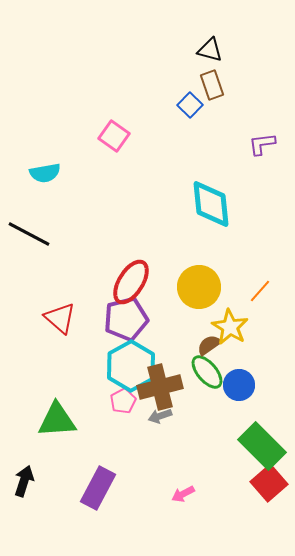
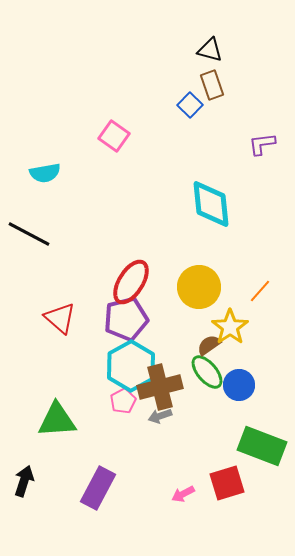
yellow star: rotated 6 degrees clockwise
green rectangle: rotated 24 degrees counterclockwise
red square: moved 42 px left; rotated 24 degrees clockwise
